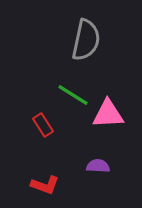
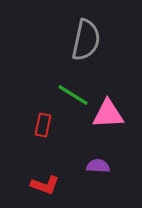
red rectangle: rotated 45 degrees clockwise
